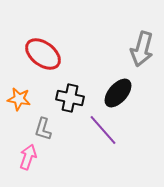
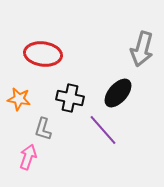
red ellipse: rotated 30 degrees counterclockwise
